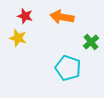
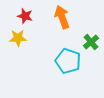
orange arrow: rotated 60 degrees clockwise
yellow star: rotated 18 degrees counterclockwise
cyan pentagon: moved 7 px up
